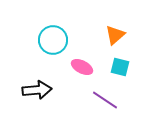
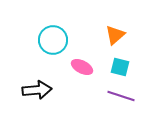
purple line: moved 16 px right, 4 px up; rotated 16 degrees counterclockwise
